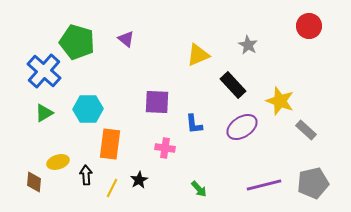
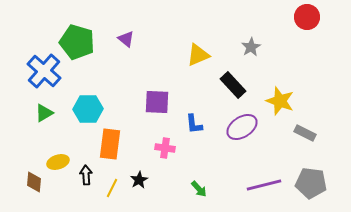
red circle: moved 2 px left, 9 px up
gray star: moved 3 px right, 2 px down; rotated 12 degrees clockwise
gray rectangle: moved 1 px left, 3 px down; rotated 15 degrees counterclockwise
gray pentagon: moved 2 px left; rotated 20 degrees clockwise
